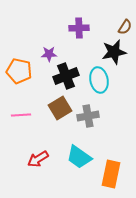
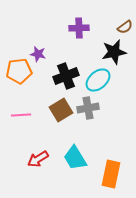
brown semicircle: rotated 21 degrees clockwise
purple star: moved 11 px left; rotated 14 degrees clockwise
orange pentagon: rotated 20 degrees counterclockwise
cyan ellipse: moved 1 px left; rotated 60 degrees clockwise
brown square: moved 1 px right, 2 px down
gray cross: moved 8 px up
cyan trapezoid: moved 4 px left, 1 px down; rotated 24 degrees clockwise
